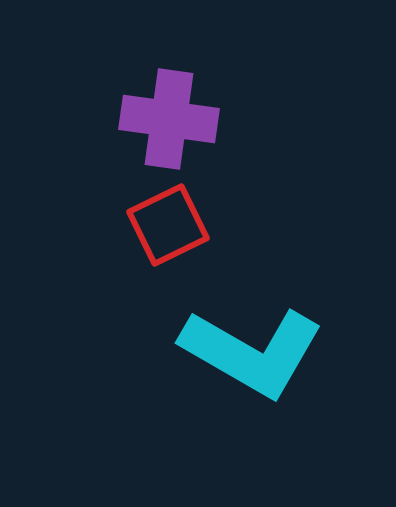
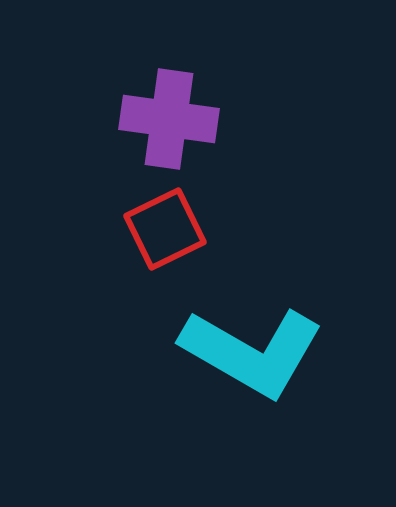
red square: moved 3 px left, 4 px down
